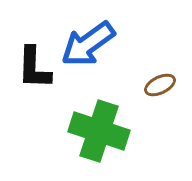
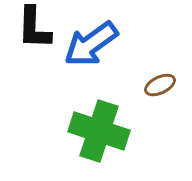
blue arrow: moved 3 px right
black L-shape: moved 40 px up
